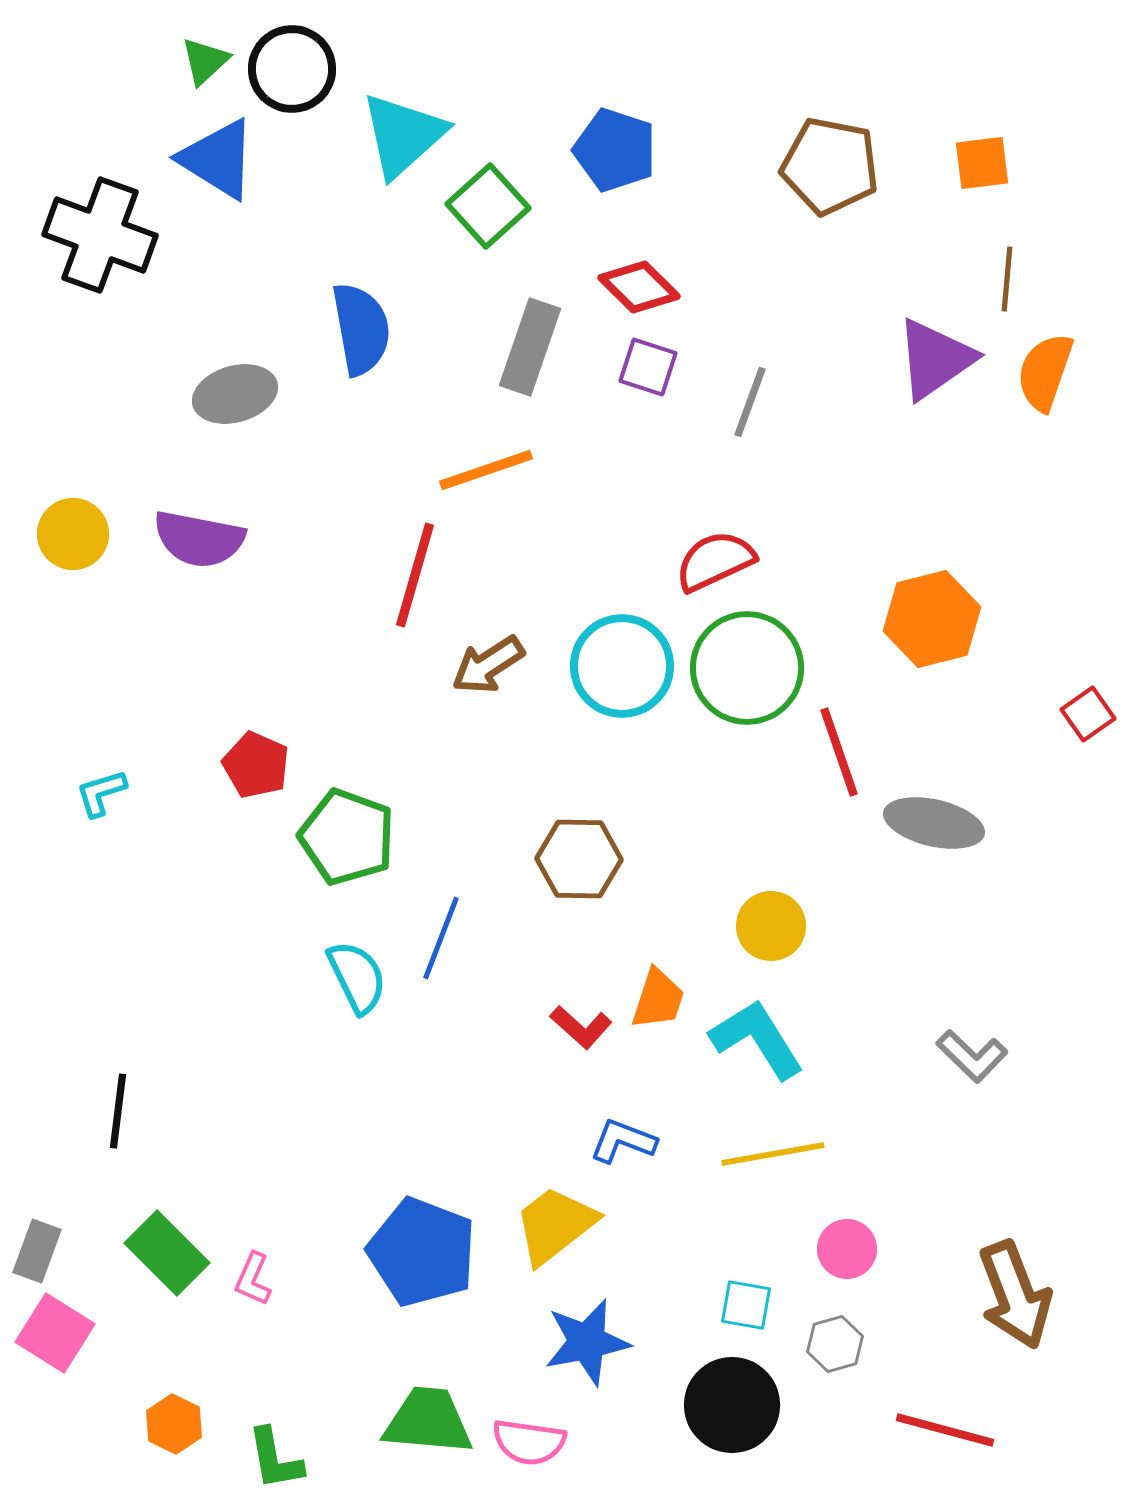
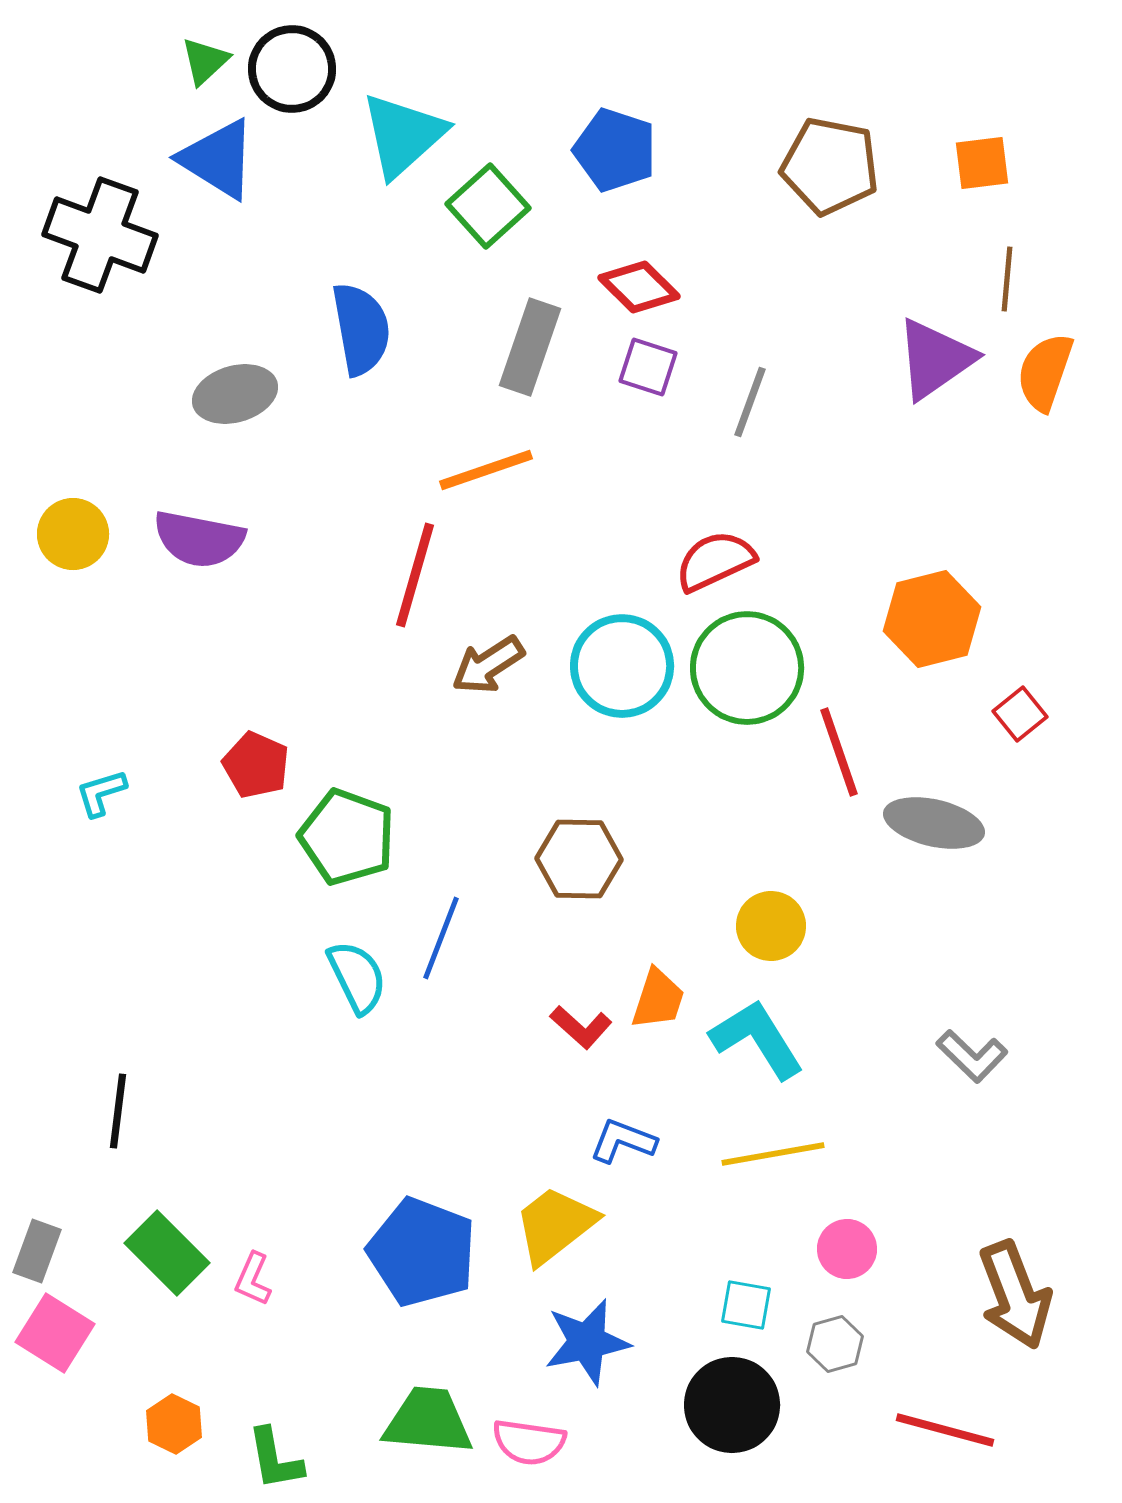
red square at (1088, 714): moved 68 px left; rotated 4 degrees counterclockwise
